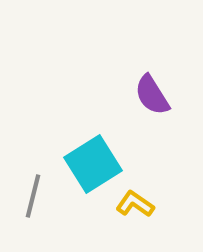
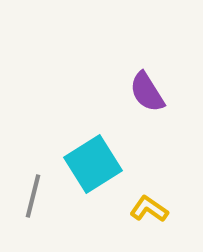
purple semicircle: moved 5 px left, 3 px up
yellow L-shape: moved 14 px right, 5 px down
